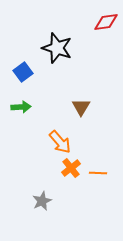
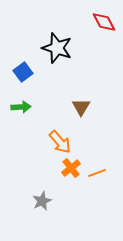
red diamond: moved 2 px left; rotated 70 degrees clockwise
orange line: moved 1 px left; rotated 24 degrees counterclockwise
